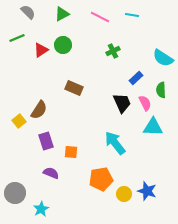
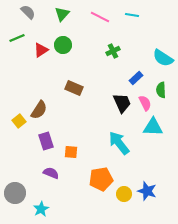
green triangle: rotated 21 degrees counterclockwise
cyan arrow: moved 4 px right
